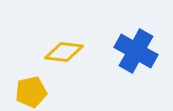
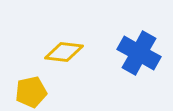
blue cross: moved 3 px right, 2 px down
